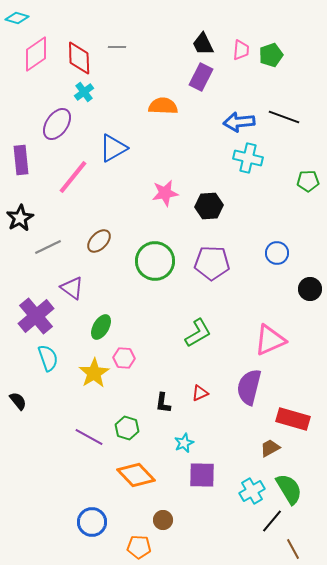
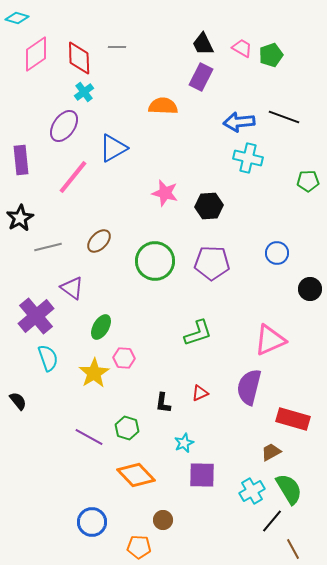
pink trapezoid at (241, 50): moved 1 px right, 2 px up; rotated 65 degrees counterclockwise
purple ellipse at (57, 124): moved 7 px right, 2 px down
pink star at (165, 193): rotated 24 degrees clockwise
gray line at (48, 247): rotated 12 degrees clockwise
green L-shape at (198, 333): rotated 12 degrees clockwise
brown trapezoid at (270, 448): moved 1 px right, 4 px down
